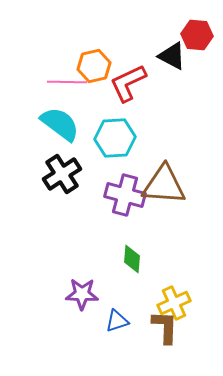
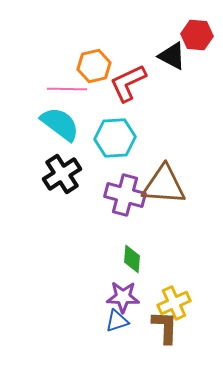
pink line: moved 7 px down
purple star: moved 41 px right, 3 px down
